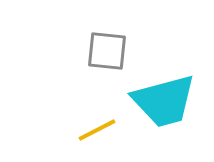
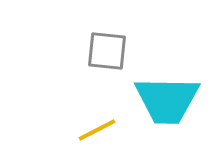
cyan trapezoid: moved 3 px right, 1 px up; rotated 16 degrees clockwise
